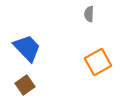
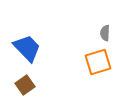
gray semicircle: moved 16 px right, 19 px down
orange square: rotated 12 degrees clockwise
